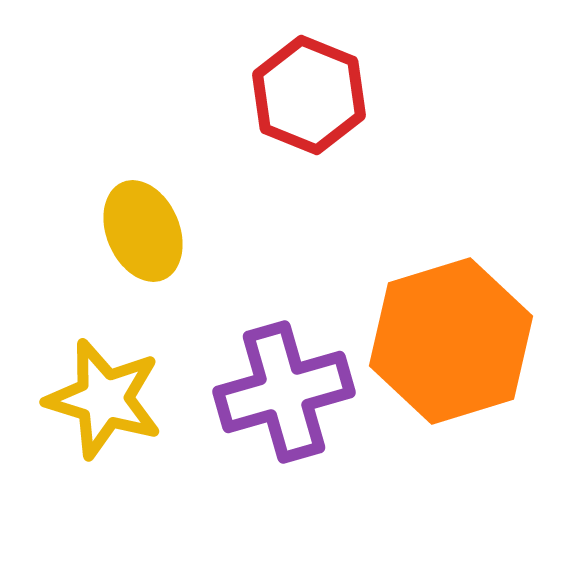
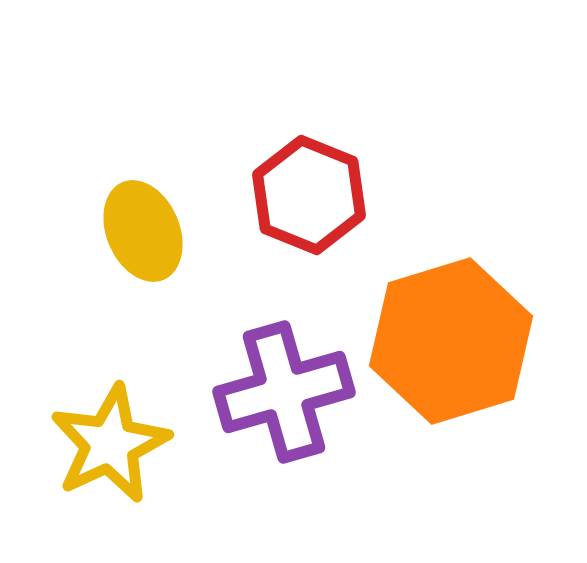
red hexagon: moved 100 px down
yellow star: moved 6 px right, 45 px down; rotated 30 degrees clockwise
